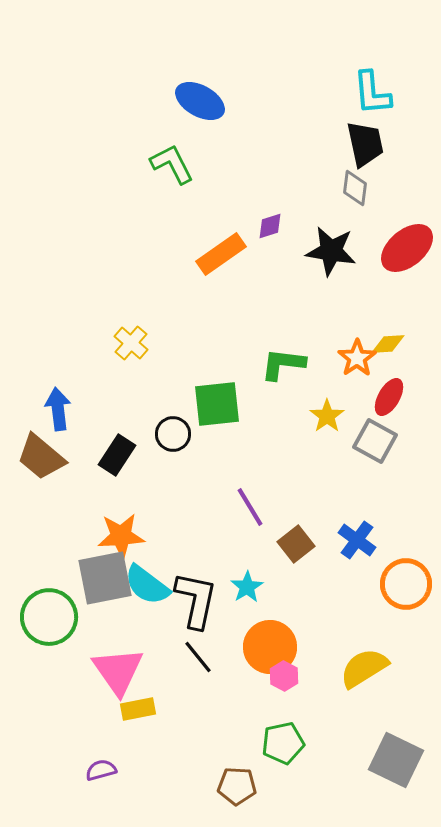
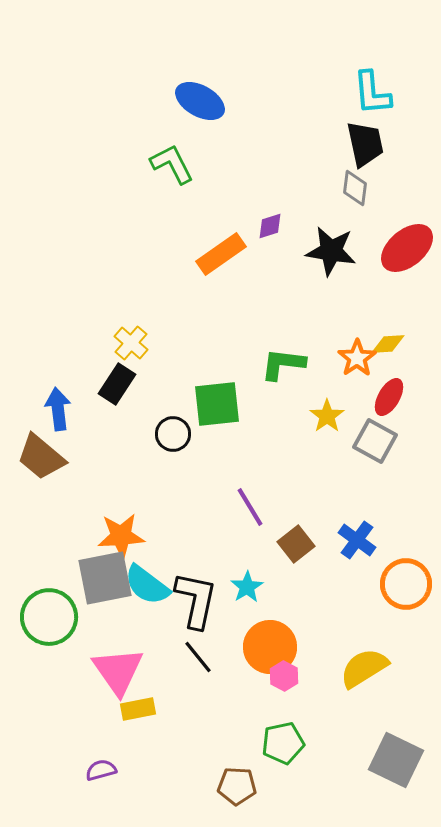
black rectangle at (117, 455): moved 71 px up
